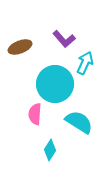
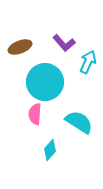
purple L-shape: moved 4 px down
cyan arrow: moved 3 px right, 1 px up
cyan circle: moved 10 px left, 2 px up
cyan diamond: rotated 10 degrees clockwise
